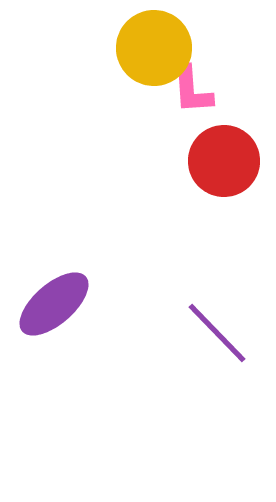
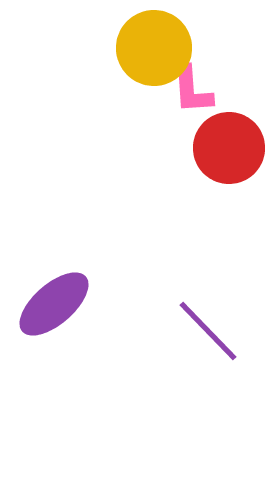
red circle: moved 5 px right, 13 px up
purple line: moved 9 px left, 2 px up
